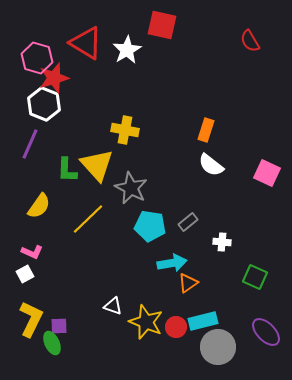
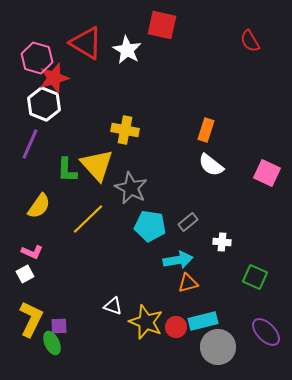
white star: rotated 12 degrees counterclockwise
cyan arrow: moved 6 px right, 3 px up
orange triangle: rotated 20 degrees clockwise
